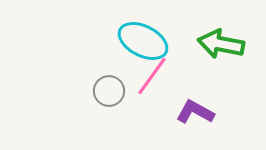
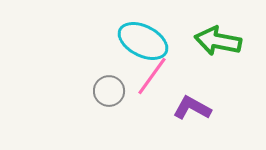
green arrow: moved 3 px left, 3 px up
purple L-shape: moved 3 px left, 4 px up
